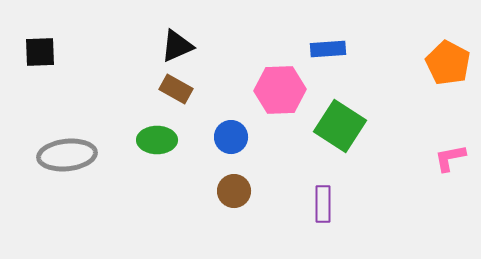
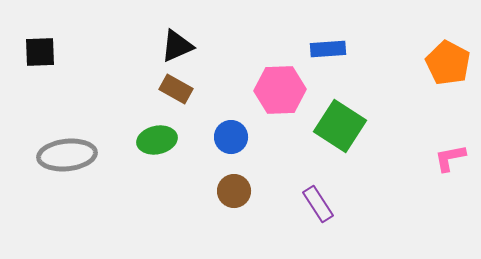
green ellipse: rotated 12 degrees counterclockwise
purple rectangle: moved 5 px left; rotated 33 degrees counterclockwise
